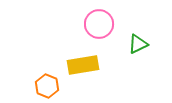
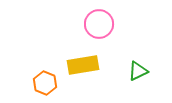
green triangle: moved 27 px down
orange hexagon: moved 2 px left, 3 px up
